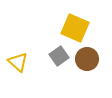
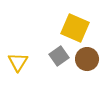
yellow triangle: rotated 20 degrees clockwise
